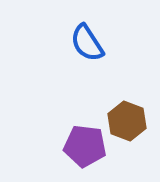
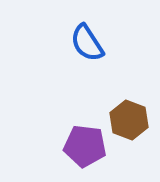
brown hexagon: moved 2 px right, 1 px up
